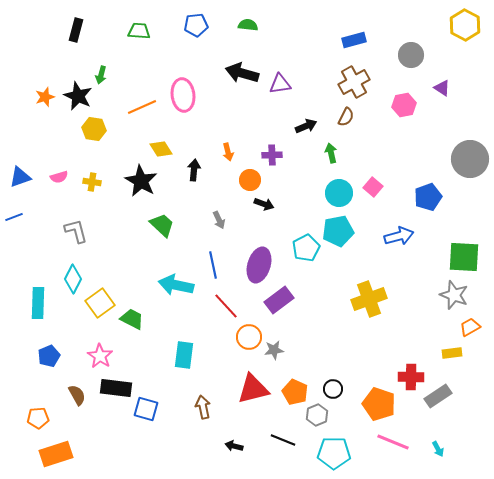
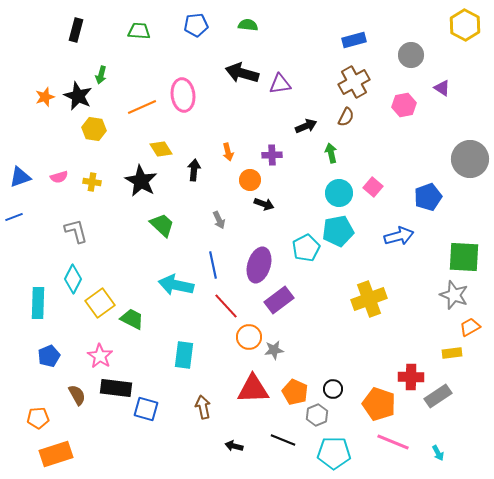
red triangle at (253, 389): rotated 12 degrees clockwise
cyan arrow at (438, 449): moved 4 px down
